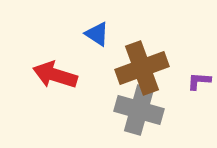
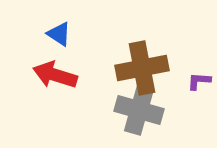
blue triangle: moved 38 px left
brown cross: rotated 9 degrees clockwise
